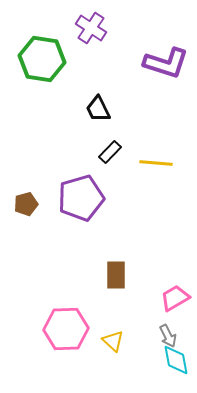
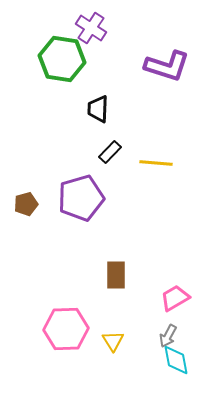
green hexagon: moved 20 px right
purple L-shape: moved 1 px right, 3 px down
black trapezoid: rotated 28 degrees clockwise
gray arrow: rotated 55 degrees clockwise
yellow triangle: rotated 15 degrees clockwise
